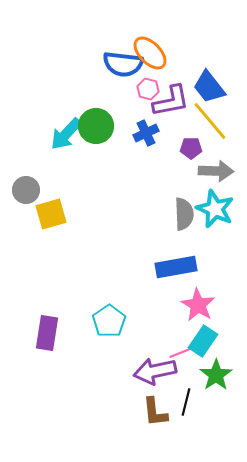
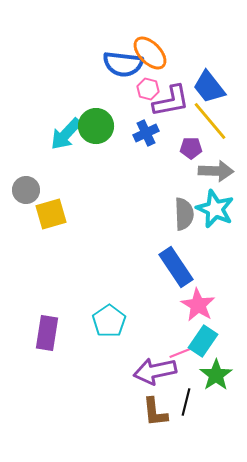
blue rectangle: rotated 66 degrees clockwise
